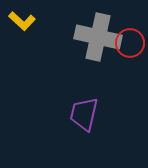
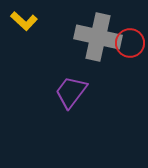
yellow L-shape: moved 2 px right
purple trapezoid: moved 13 px left, 22 px up; rotated 24 degrees clockwise
